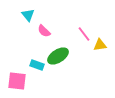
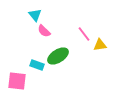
cyan triangle: moved 7 px right
